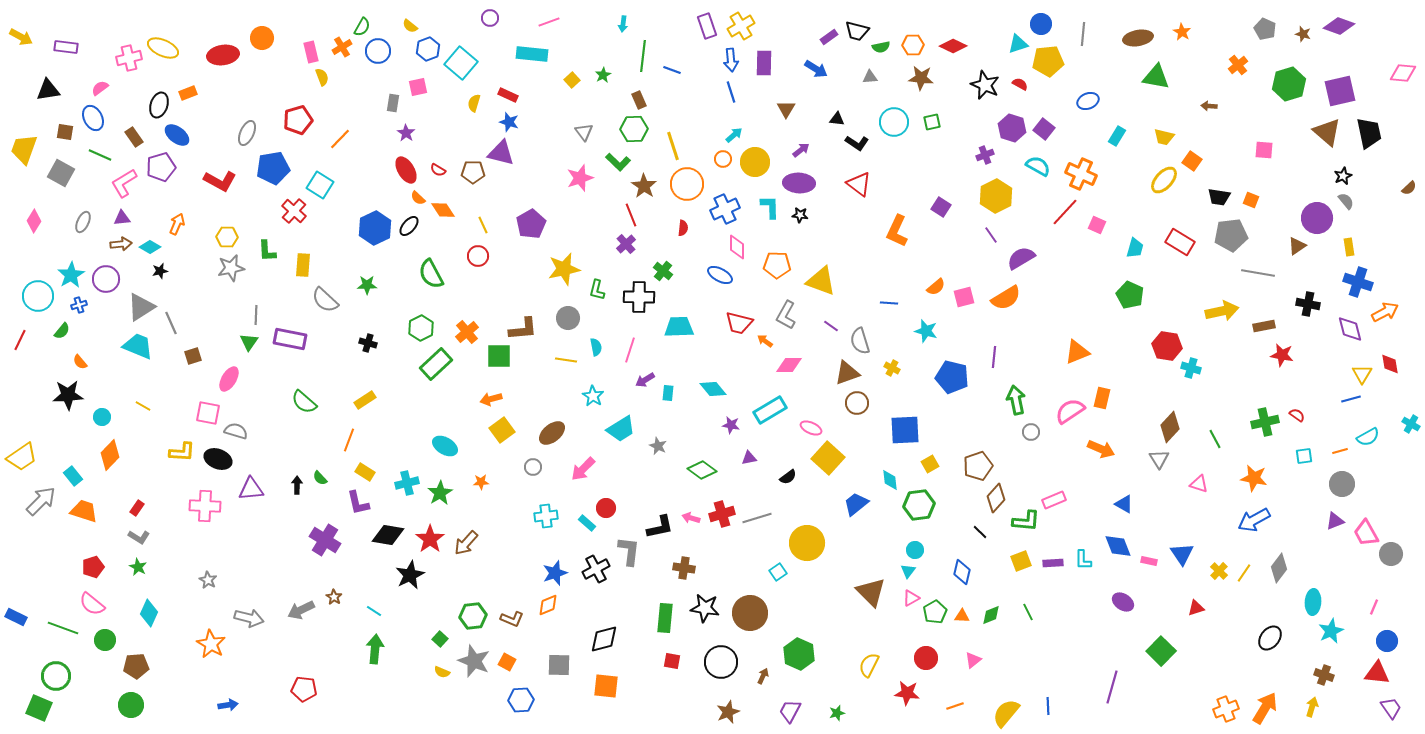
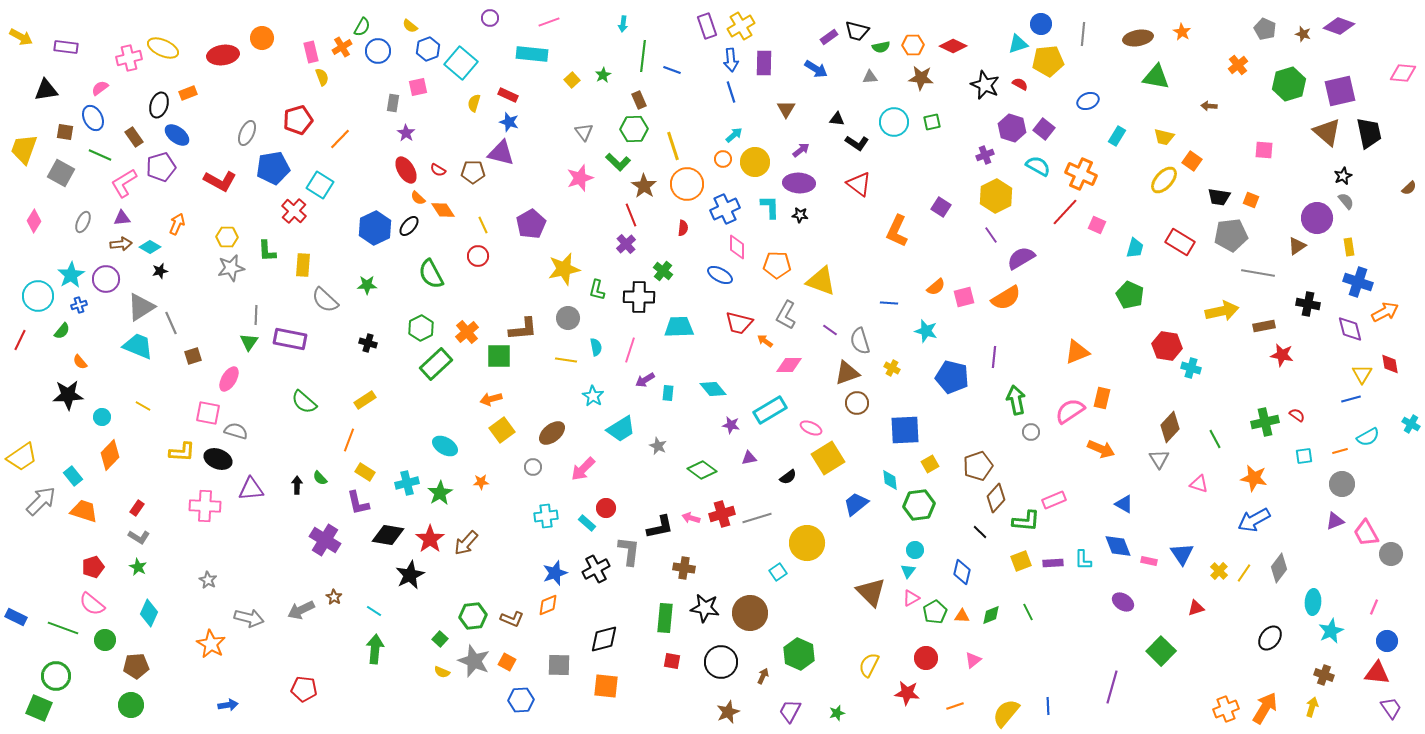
black triangle at (48, 90): moved 2 px left
purple line at (831, 326): moved 1 px left, 4 px down
yellow square at (828, 458): rotated 16 degrees clockwise
